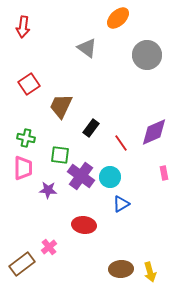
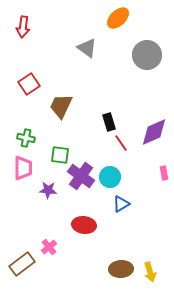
black rectangle: moved 18 px right, 6 px up; rotated 54 degrees counterclockwise
